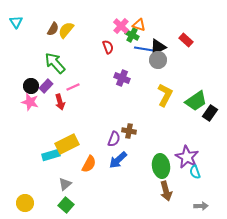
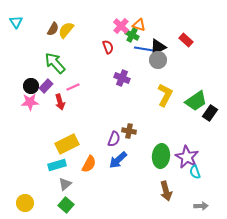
pink star: rotated 18 degrees counterclockwise
cyan rectangle: moved 6 px right, 10 px down
green ellipse: moved 10 px up; rotated 15 degrees clockwise
